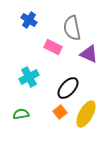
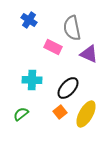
cyan cross: moved 3 px right, 3 px down; rotated 30 degrees clockwise
green semicircle: rotated 28 degrees counterclockwise
